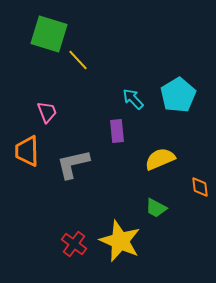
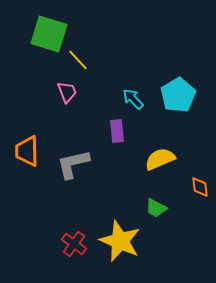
pink trapezoid: moved 20 px right, 20 px up
